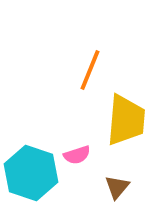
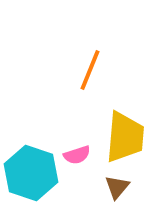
yellow trapezoid: moved 1 px left, 17 px down
